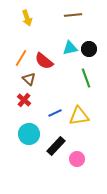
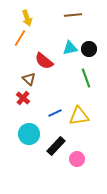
orange line: moved 1 px left, 20 px up
red cross: moved 1 px left, 2 px up
